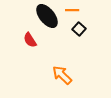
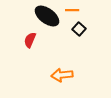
black ellipse: rotated 15 degrees counterclockwise
red semicircle: rotated 56 degrees clockwise
orange arrow: rotated 50 degrees counterclockwise
